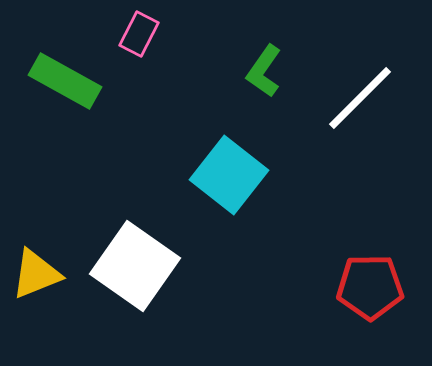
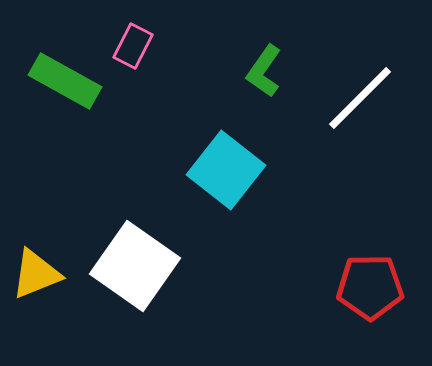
pink rectangle: moved 6 px left, 12 px down
cyan square: moved 3 px left, 5 px up
